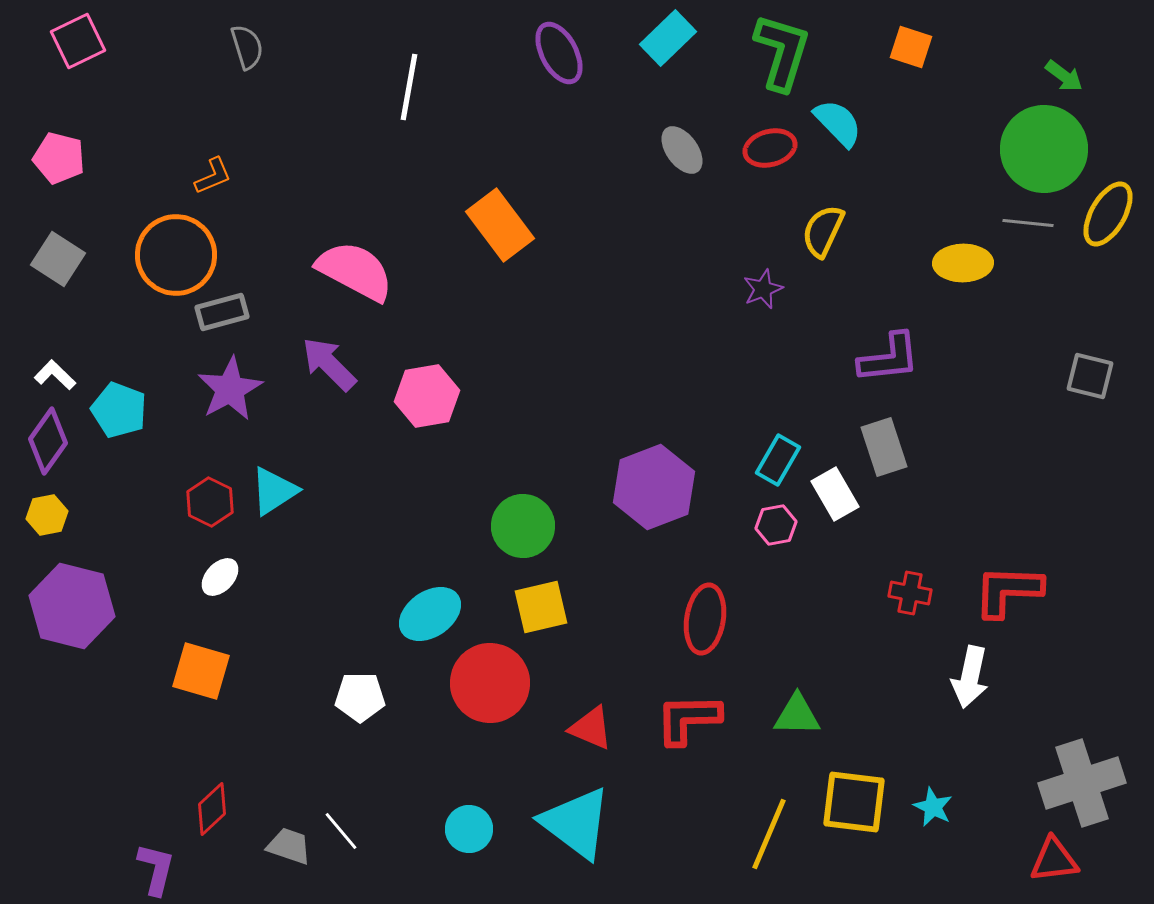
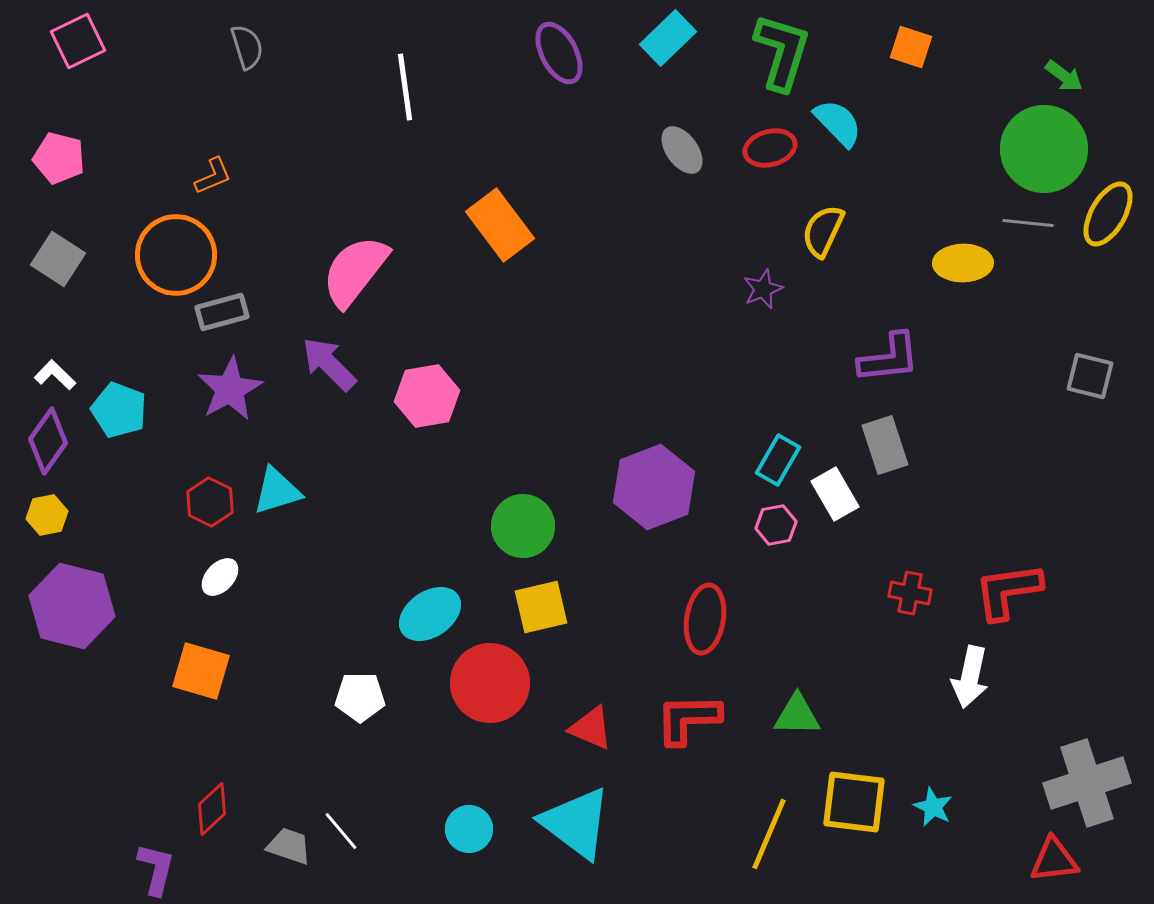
white line at (409, 87): moved 4 px left; rotated 18 degrees counterclockwise
pink semicircle at (355, 271): rotated 80 degrees counterclockwise
gray rectangle at (884, 447): moved 1 px right, 2 px up
cyan triangle at (274, 491): moved 3 px right; rotated 16 degrees clockwise
red L-shape at (1008, 591): rotated 10 degrees counterclockwise
gray cross at (1082, 783): moved 5 px right
